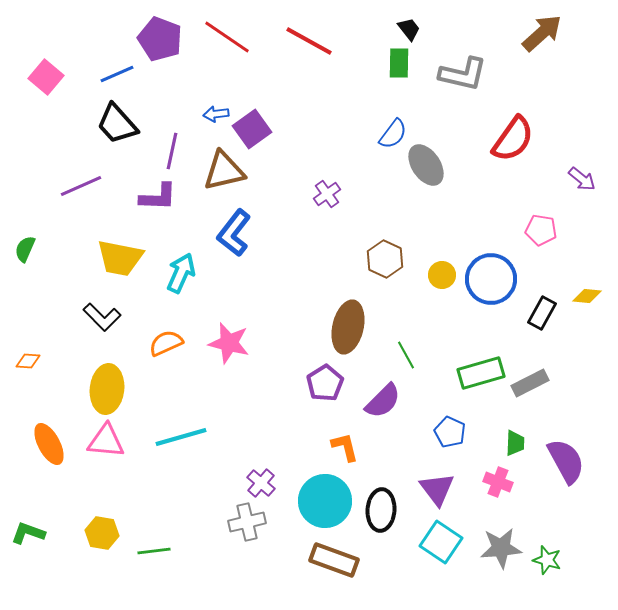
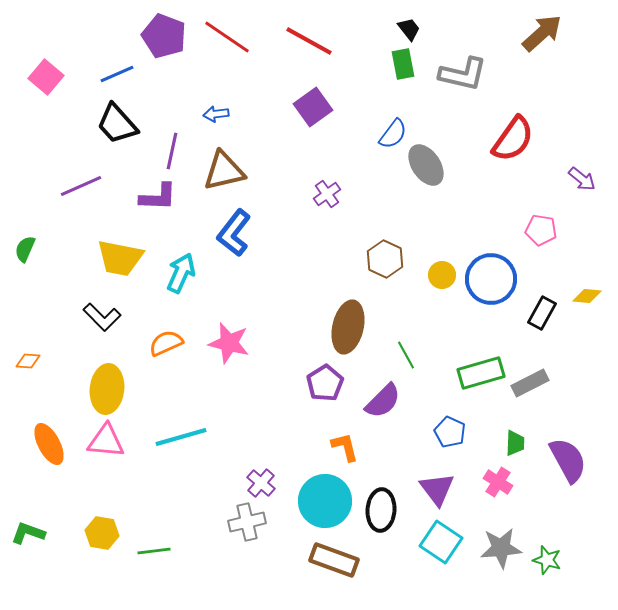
purple pentagon at (160, 39): moved 4 px right, 3 px up
green rectangle at (399, 63): moved 4 px right, 1 px down; rotated 12 degrees counterclockwise
purple square at (252, 129): moved 61 px right, 22 px up
purple semicircle at (566, 461): moved 2 px right, 1 px up
pink cross at (498, 482): rotated 12 degrees clockwise
